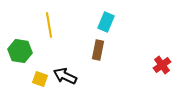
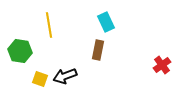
cyan rectangle: rotated 48 degrees counterclockwise
black arrow: rotated 45 degrees counterclockwise
